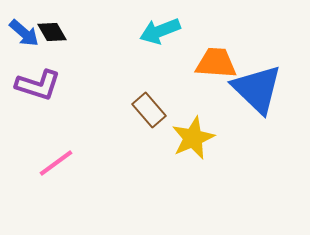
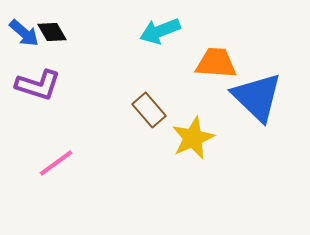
blue triangle: moved 8 px down
